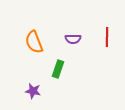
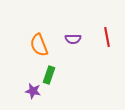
red line: rotated 12 degrees counterclockwise
orange semicircle: moved 5 px right, 3 px down
green rectangle: moved 9 px left, 6 px down
